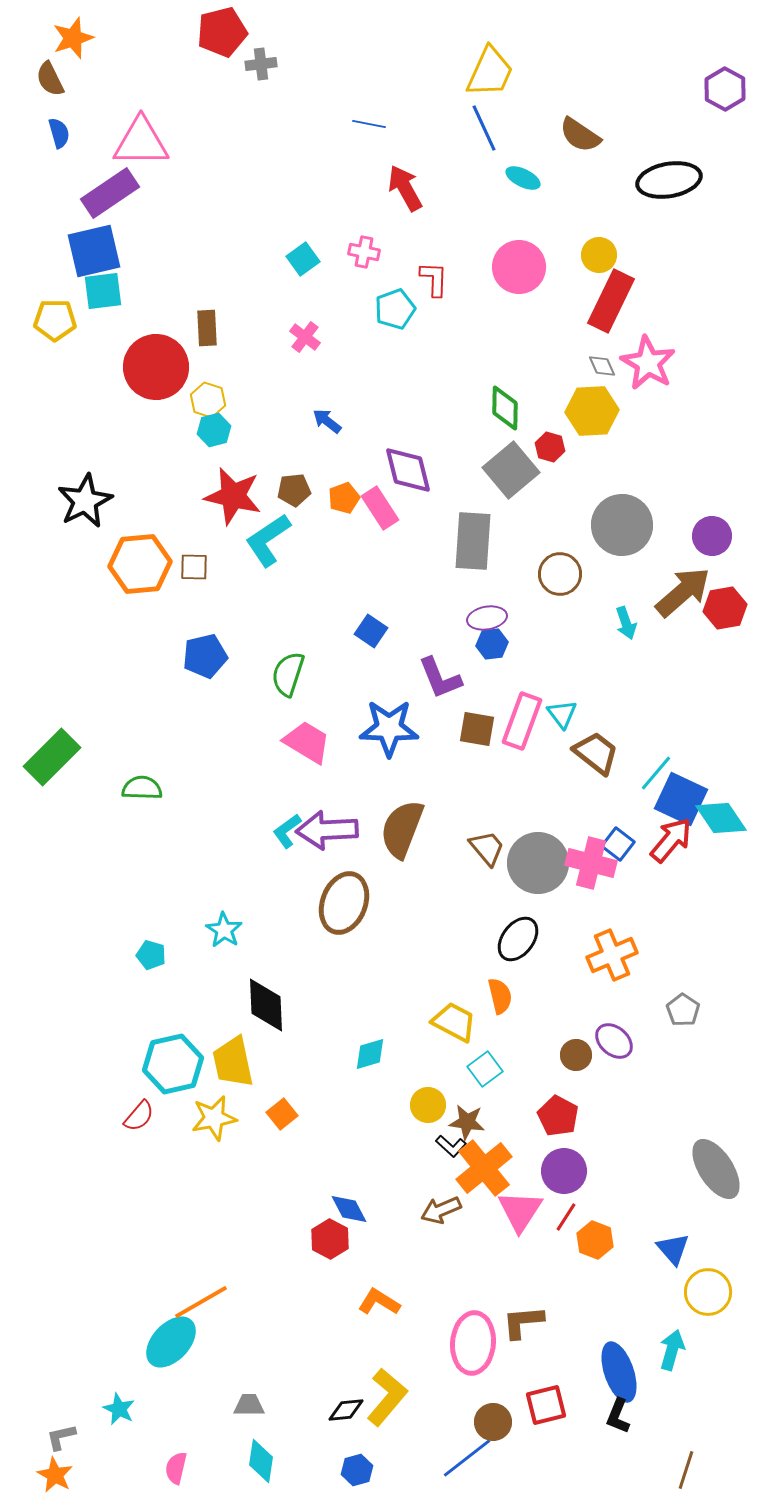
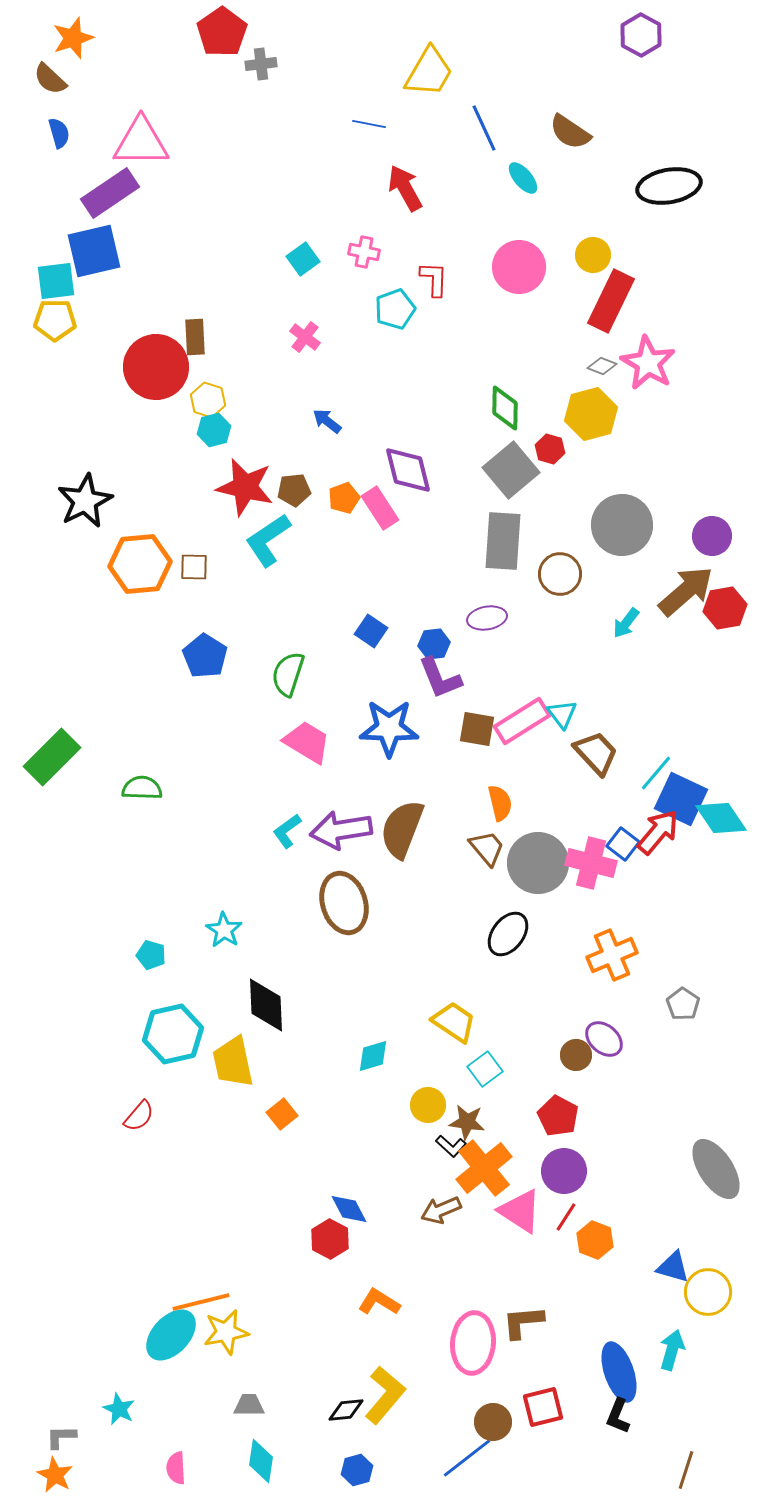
red pentagon at (222, 32): rotated 21 degrees counterclockwise
yellow trapezoid at (490, 72): moved 61 px left; rotated 6 degrees clockwise
brown semicircle at (50, 79): rotated 21 degrees counterclockwise
purple hexagon at (725, 89): moved 84 px left, 54 px up
brown semicircle at (580, 135): moved 10 px left, 3 px up
cyan ellipse at (523, 178): rotated 24 degrees clockwise
black ellipse at (669, 180): moved 6 px down
yellow circle at (599, 255): moved 6 px left
cyan square at (103, 291): moved 47 px left, 10 px up
brown rectangle at (207, 328): moved 12 px left, 9 px down
gray diamond at (602, 366): rotated 44 degrees counterclockwise
yellow hexagon at (592, 411): moved 1 px left, 3 px down; rotated 12 degrees counterclockwise
red hexagon at (550, 447): moved 2 px down
red star at (233, 496): moved 12 px right, 9 px up
gray rectangle at (473, 541): moved 30 px right
brown arrow at (683, 592): moved 3 px right, 1 px up
cyan arrow at (626, 623): rotated 56 degrees clockwise
blue hexagon at (492, 644): moved 58 px left
blue pentagon at (205, 656): rotated 27 degrees counterclockwise
pink rectangle at (522, 721): rotated 38 degrees clockwise
brown trapezoid at (596, 753): rotated 9 degrees clockwise
purple arrow at (327, 830): moved 14 px right; rotated 6 degrees counterclockwise
red arrow at (671, 840): moved 13 px left, 8 px up
blue square at (618, 844): moved 5 px right
brown ellipse at (344, 903): rotated 38 degrees counterclockwise
black ellipse at (518, 939): moved 10 px left, 5 px up
orange semicircle at (500, 996): moved 193 px up
gray pentagon at (683, 1010): moved 6 px up
yellow trapezoid at (454, 1022): rotated 6 degrees clockwise
purple ellipse at (614, 1041): moved 10 px left, 2 px up
cyan diamond at (370, 1054): moved 3 px right, 2 px down
cyan hexagon at (173, 1064): moved 30 px up
yellow star at (214, 1118): moved 12 px right, 214 px down
pink triangle at (520, 1211): rotated 30 degrees counterclockwise
blue triangle at (673, 1249): moved 18 px down; rotated 33 degrees counterclockwise
orange line at (201, 1302): rotated 16 degrees clockwise
cyan ellipse at (171, 1342): moved 7 px up
yellow L-shape at (387, 1397): moved 2 px left, 2 px up
red square at (546, 1405): moved 3 px left, 2 px down
gray L-shape at (61, 1437): rotated 12 degrees clockwise
pink semicircle at (176, 1468): rotated 16 degrees counterclockwise
